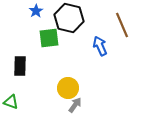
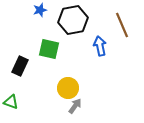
blue star: moved 4 px right, 1 px up; rotated 16 degrees clockwise
black hexagon: moved 4 px right, 2 px down; rotated 24 degrees counterclockwise
green square: moved 11 px down; rotated 20 degrees clockwise
blue arrow: rotated 12 degrees clockwise
black rectangle: rotated 24 degrees clockwise
gray arrow: moved 1 px down
